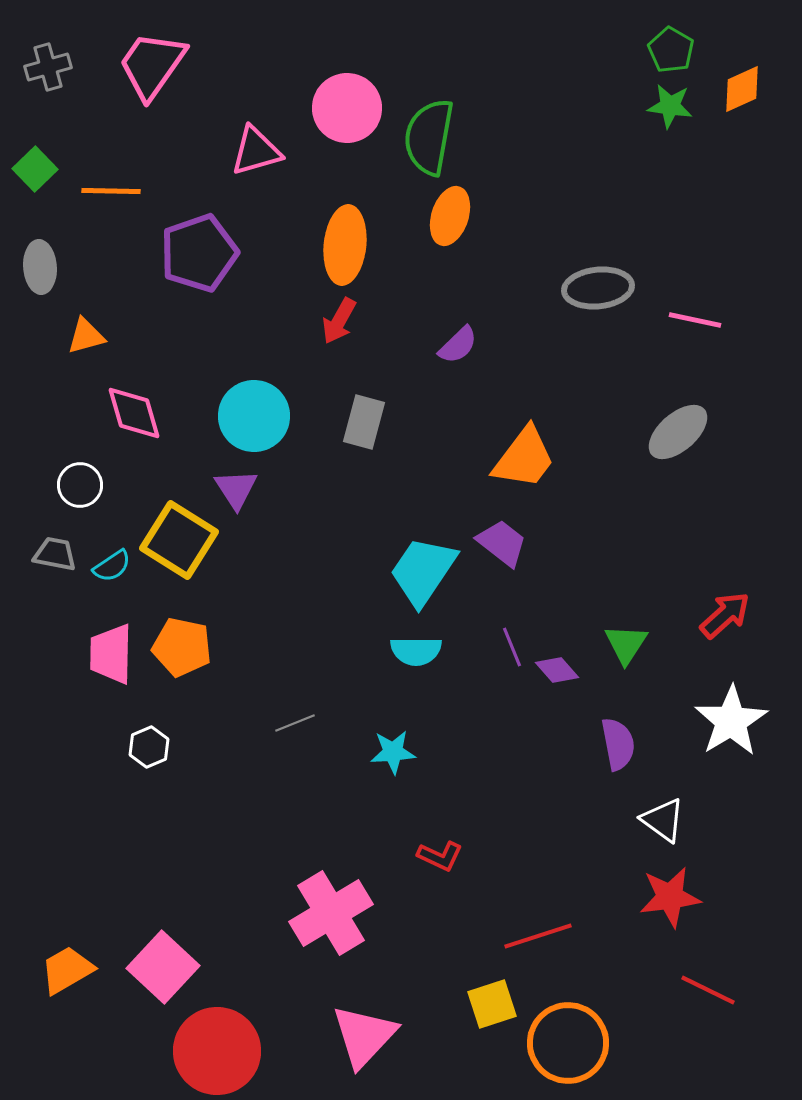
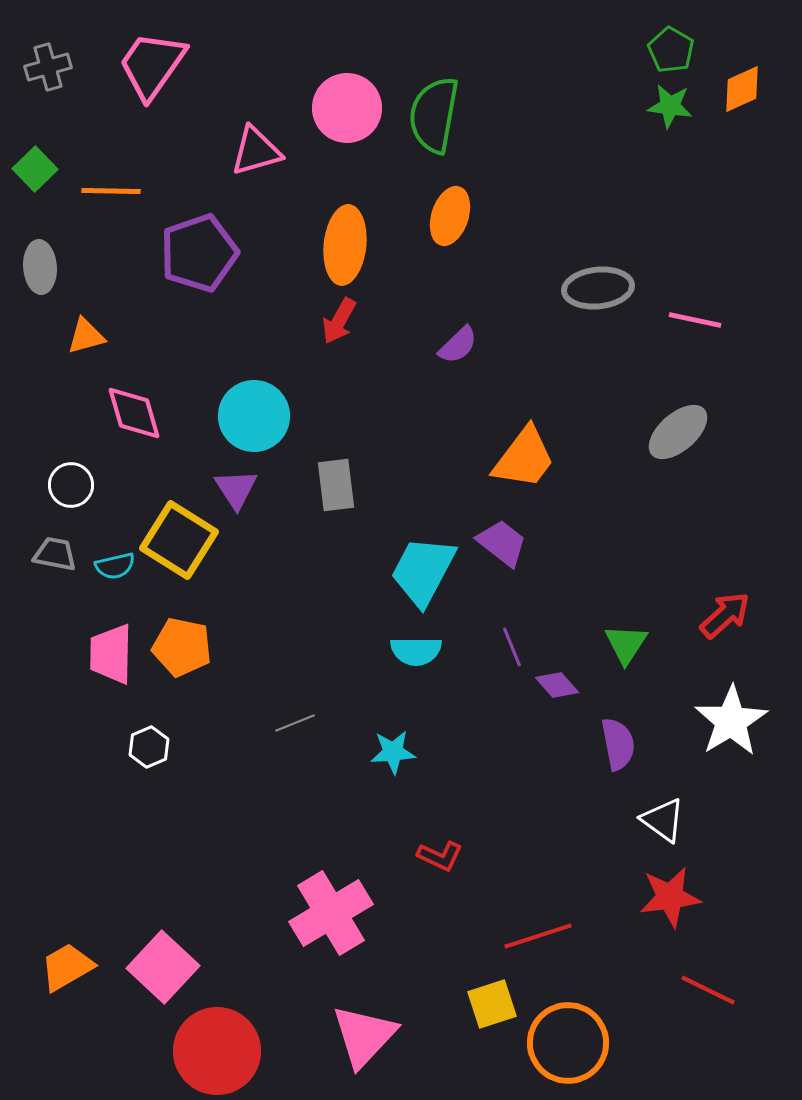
green semicircle at (429, 137): moved 5 px right, 22 px up
gray rectangle at (364, 422): moved 28 px left, 63 px down; rotated 22 degrees counterclockwise
white circle at (80, 485): moved 9 px left
cyan semicircle at (112, 566): moved 3 px right; rotated 21 degrees clockwise
cyan trapezoid at (423, 571): rotated 6 degrees counterclockwise
purple diamond at (557, 670): moved 15 px down
orange trapezoid at (67, 970): moved 3 px up
